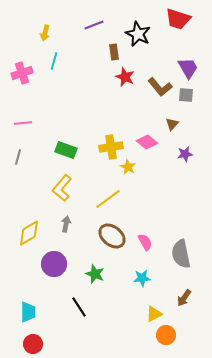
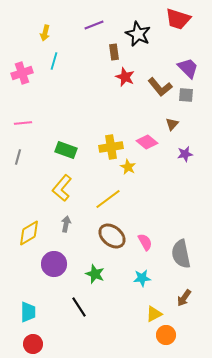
purple trapezoid: rotated 15 degrees counterclockwise
